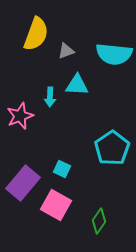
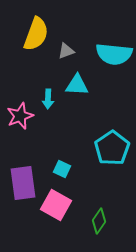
cyan arrow: moved 2 px left, 2 px down
purple rectangle: rotated 48 degrees counterclockwise
